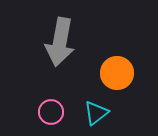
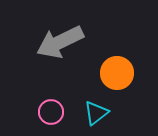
gray arrow: rotated 54 degrees clockwise
